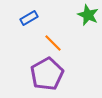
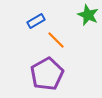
blue rectangle: moved 7 px right, 3 px down
orange line: moved 3 px right, 3 px up
